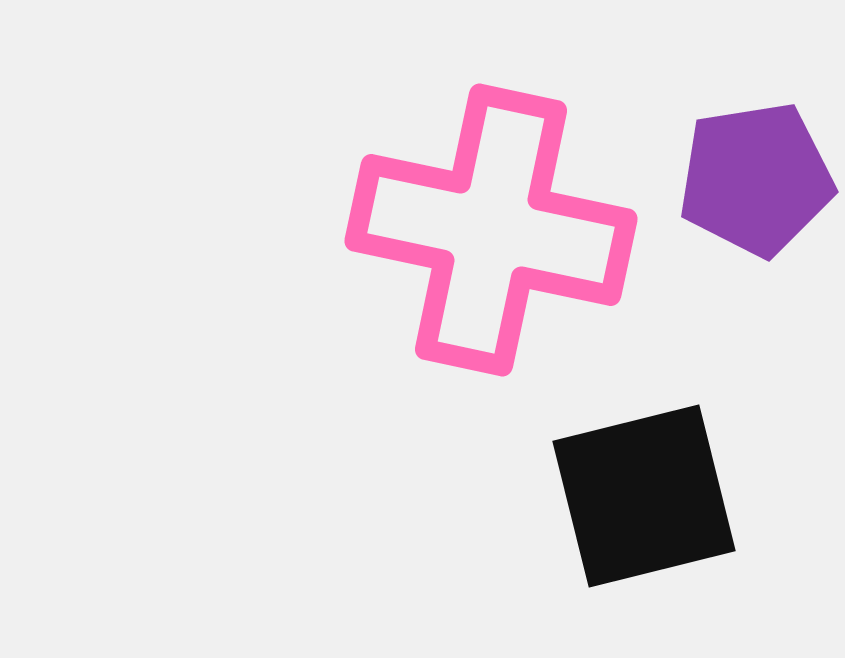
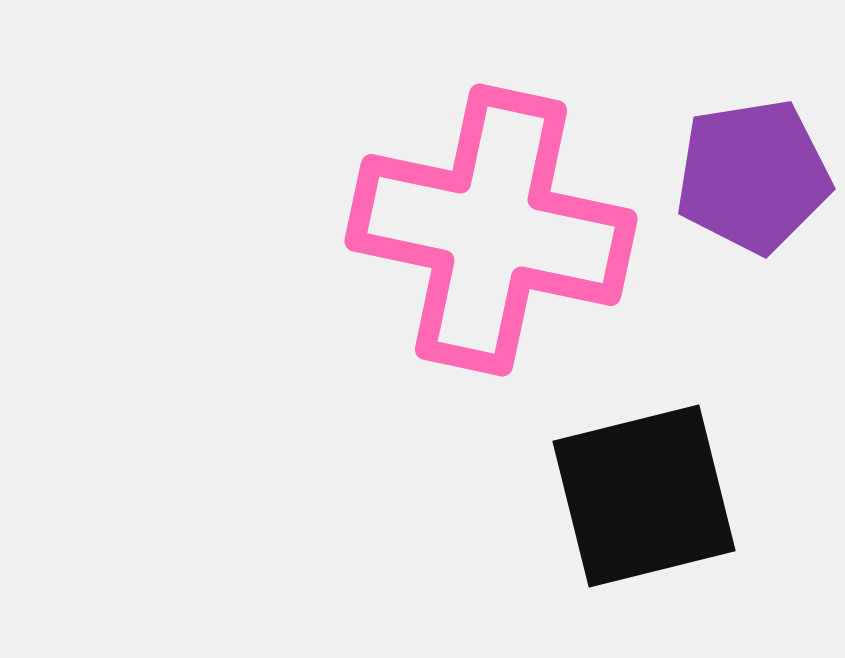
purple pentagon: moved 3 px left, 3 px up
